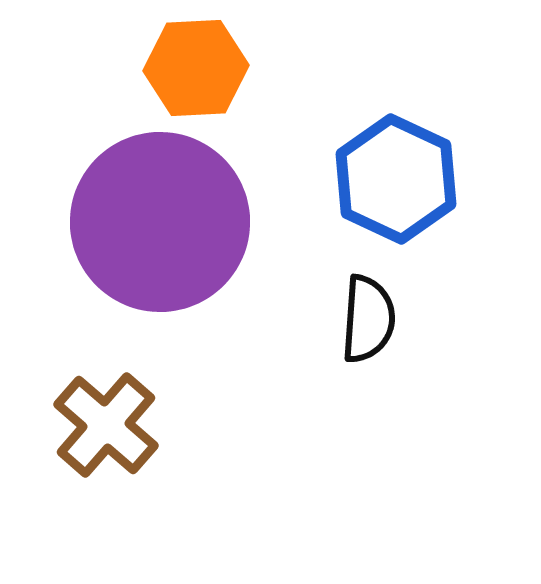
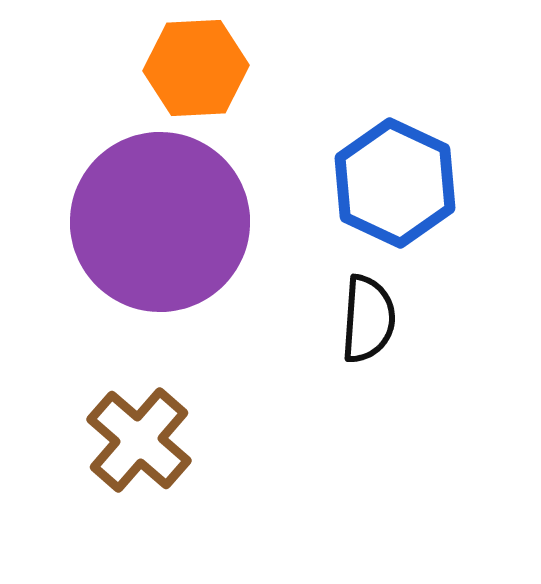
blue hexagon: moved 1 px left, 4 px down
brown cross: moved 33 px right, 15 px down
